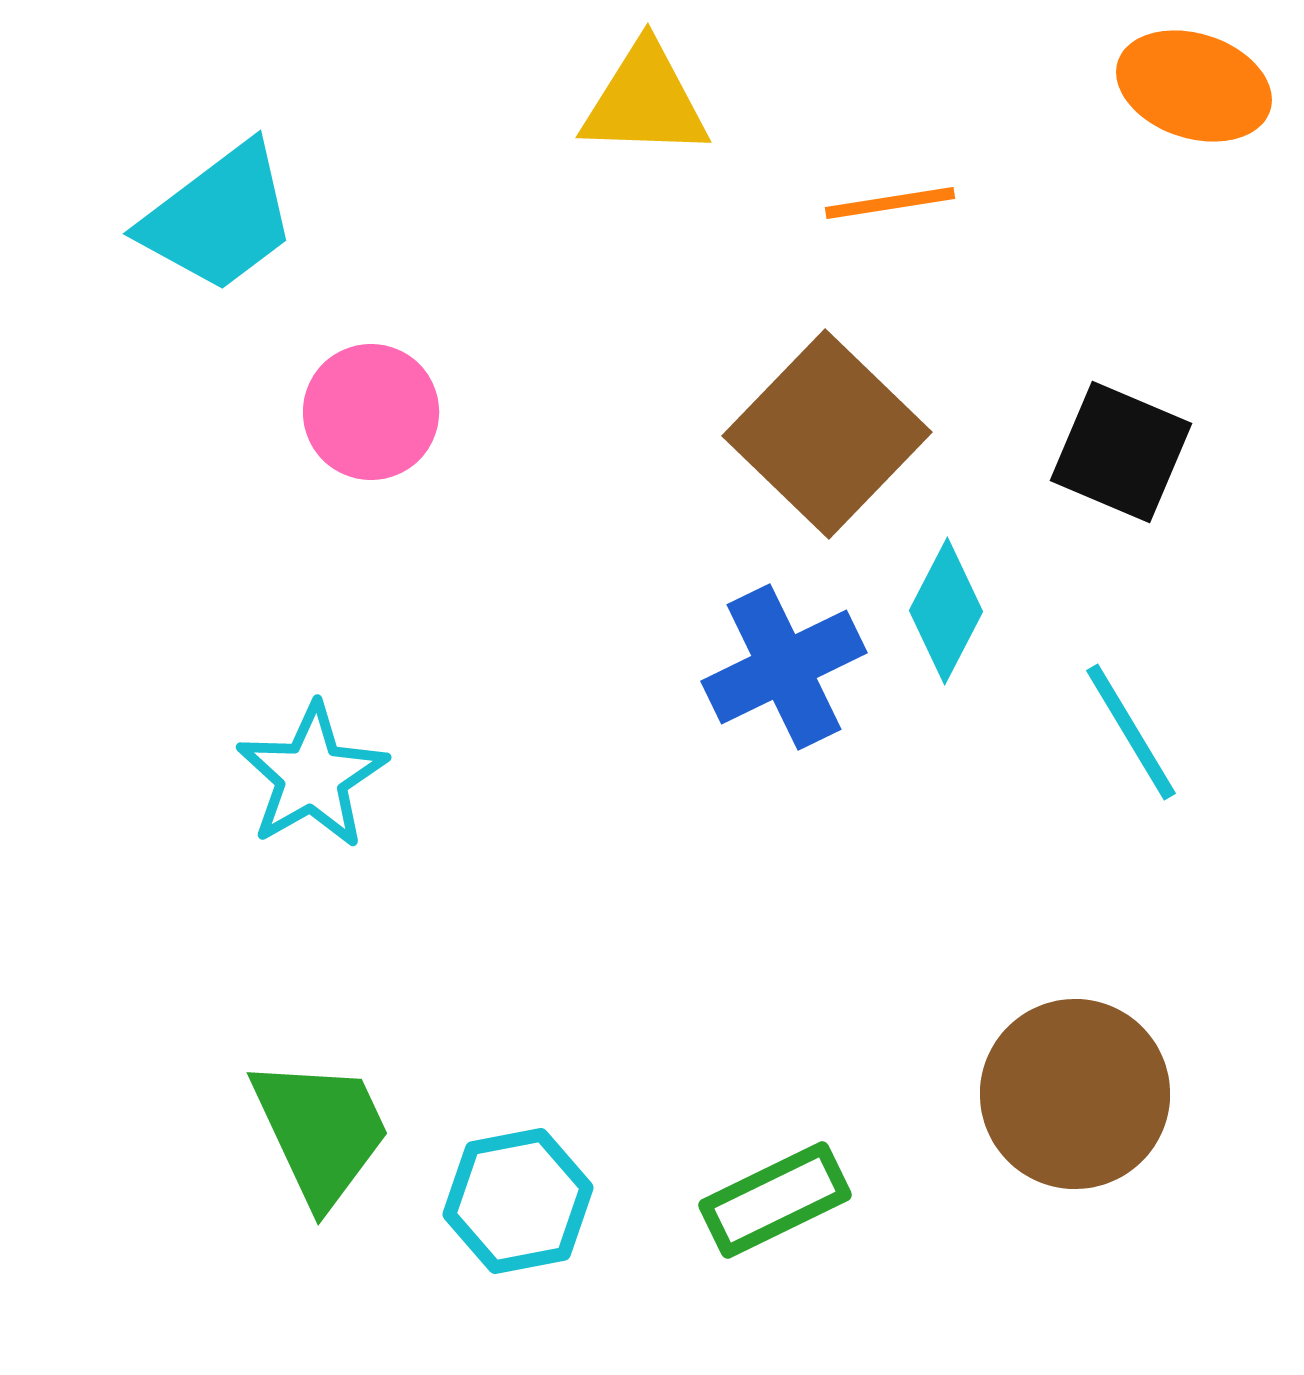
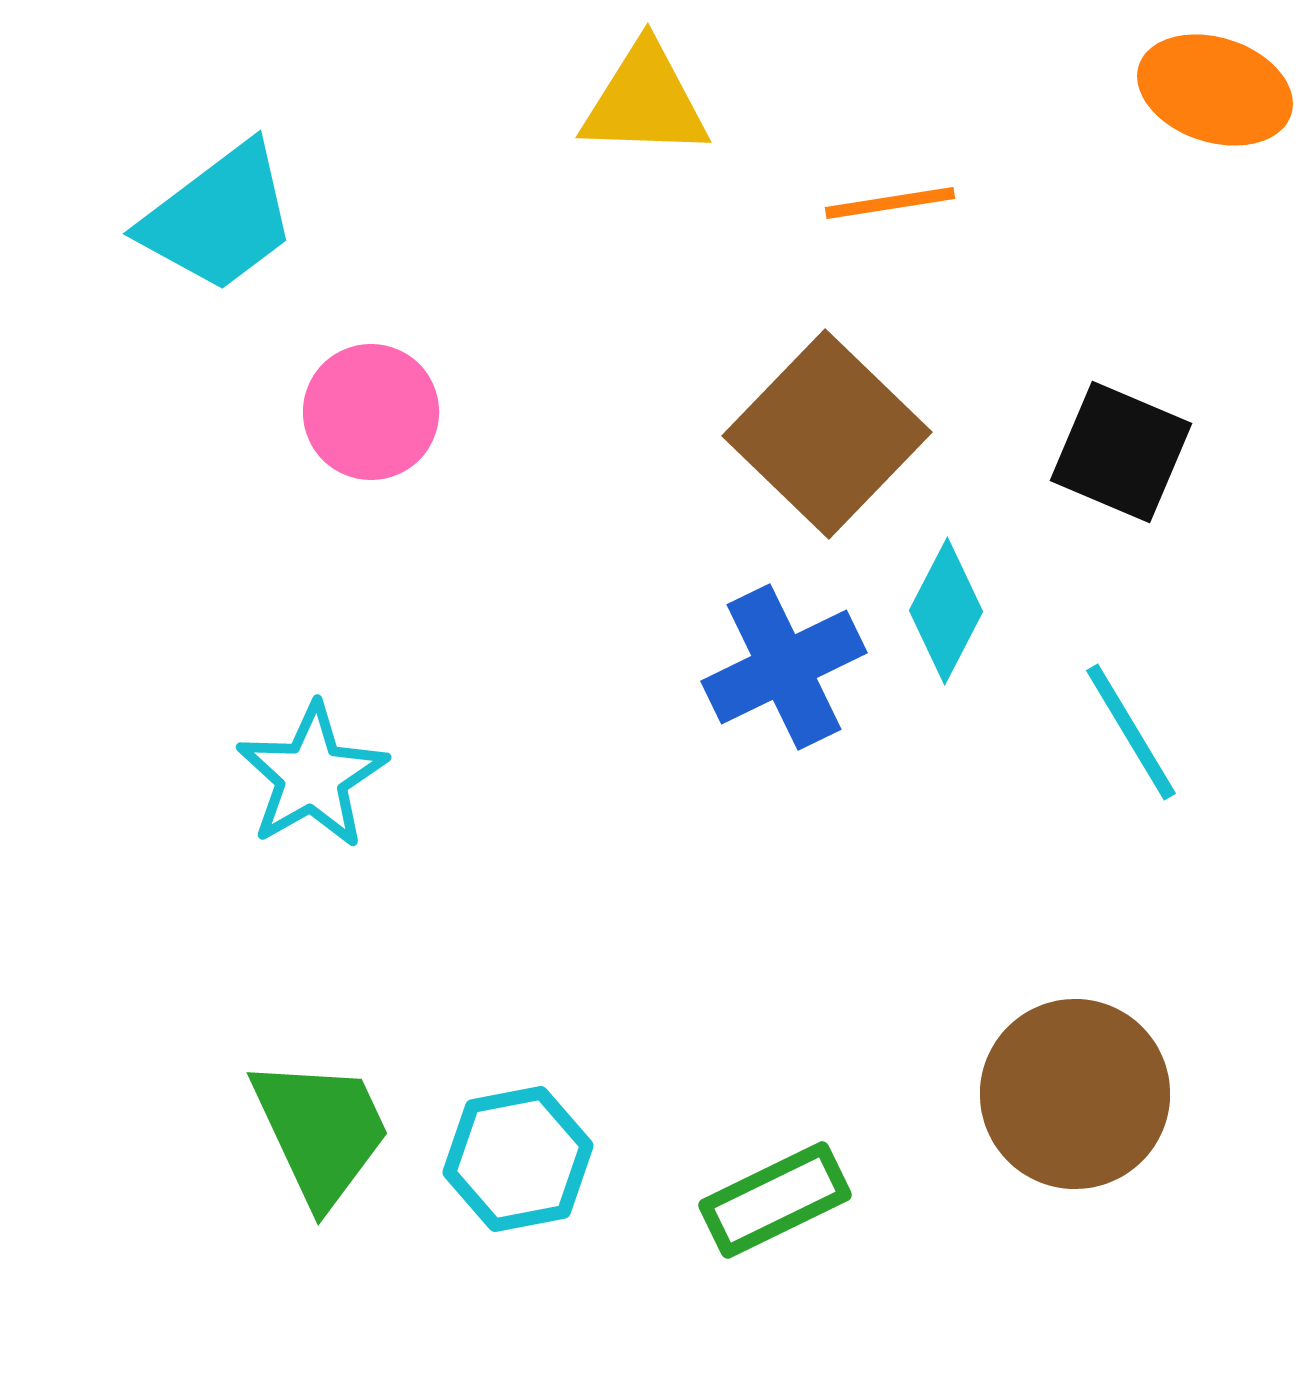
orange ellipse: moved 21 px right, 4 px down
cyan hexagon: moved 42 px up
